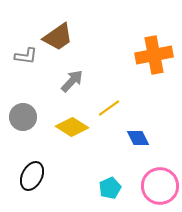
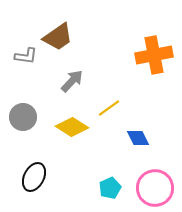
black ellipse: moved 2 px right, 1 px down
pink circle: moved 5 px left, 2 px down
